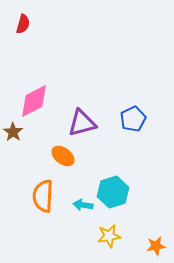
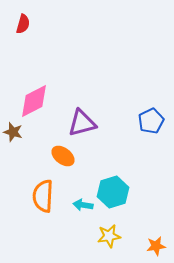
blue pentagon: moved 18 px right, 2 px down
brown star: rotated 18 degrees counterclockwise
